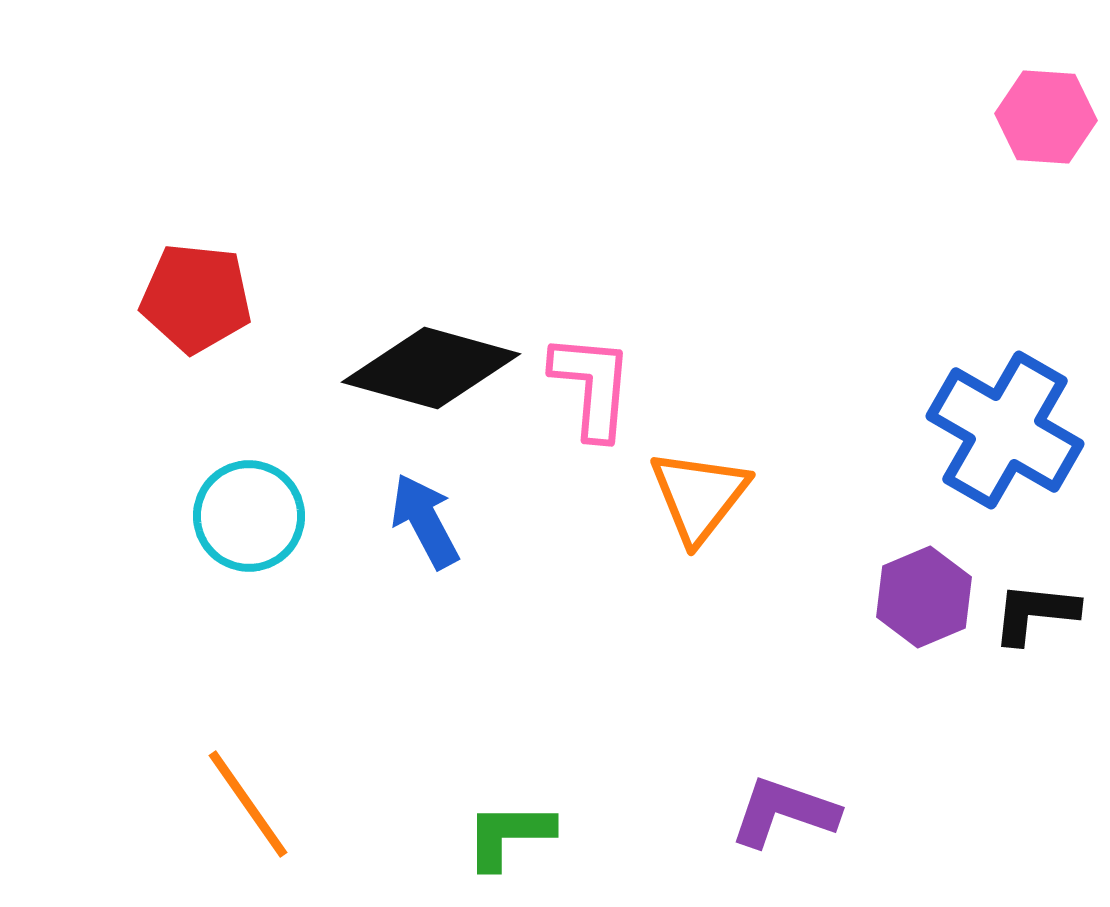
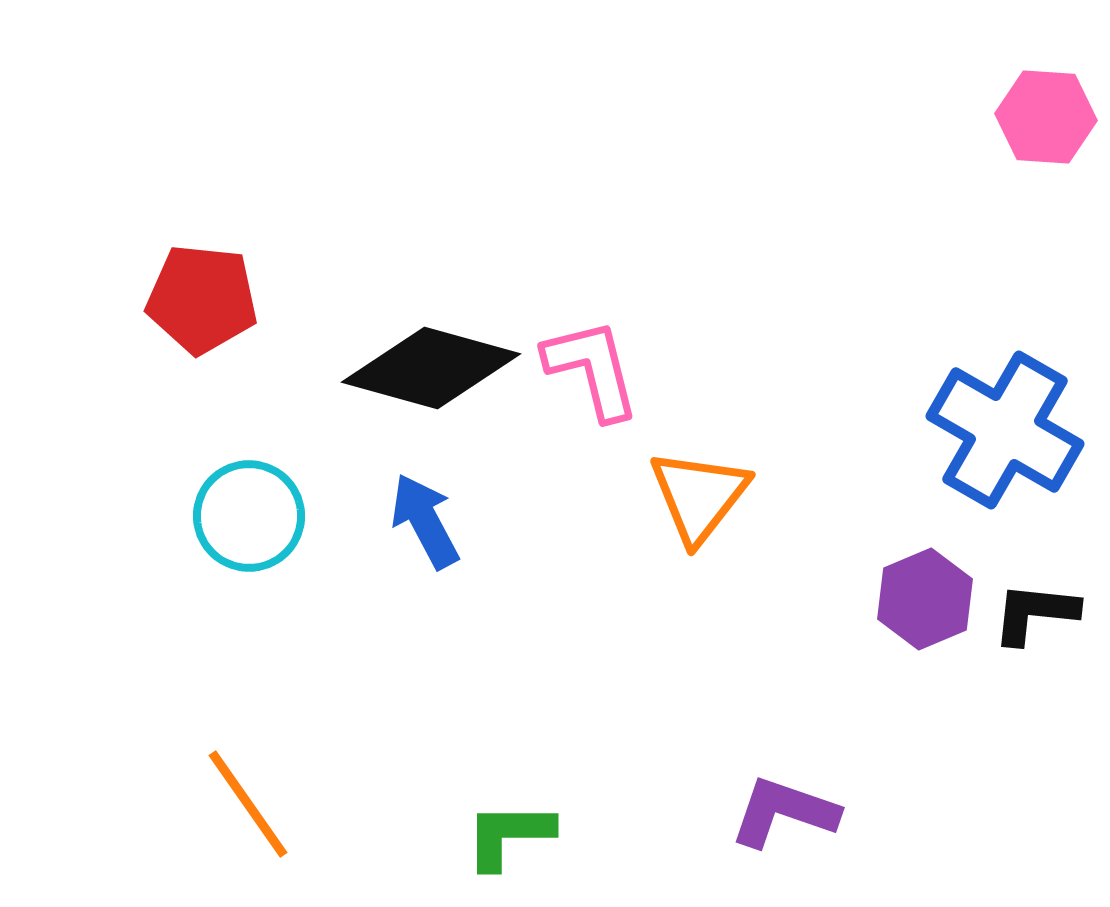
red pentagon: moved 6 px right, 1 px down
pink L-shape: moved 17 px up; rotated 19 degrees counterclockwise
purple hexagon: moved 1 px right, 2 px down
